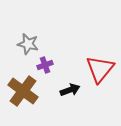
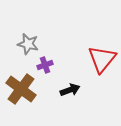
red triangle: moved 2 px right, 10 px up
brown cross: moved 2 px left, 2 px up
